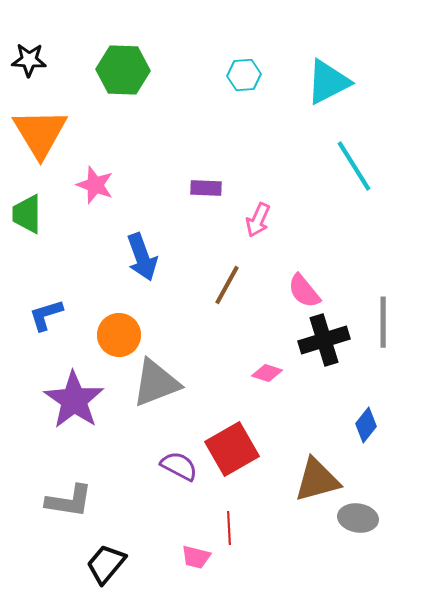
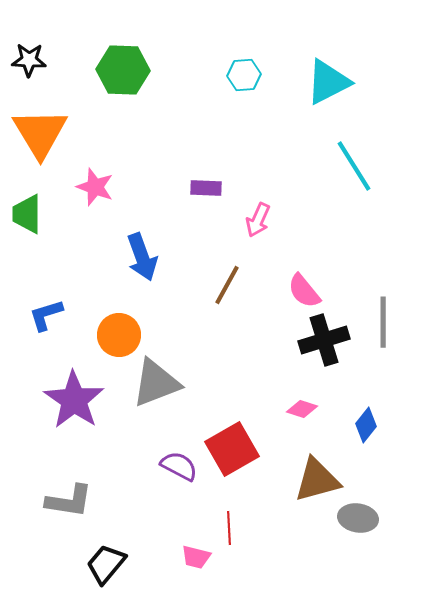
pink star: moved 2 px down
pink diamond: moved 35 px right, 36 px down
